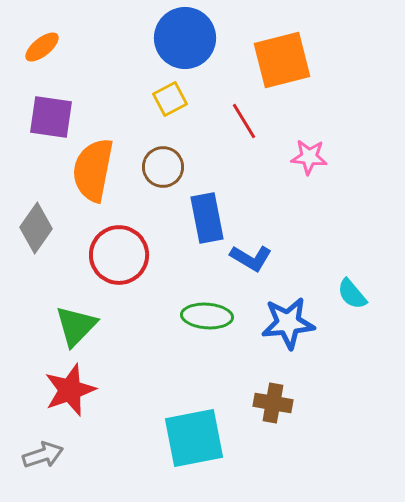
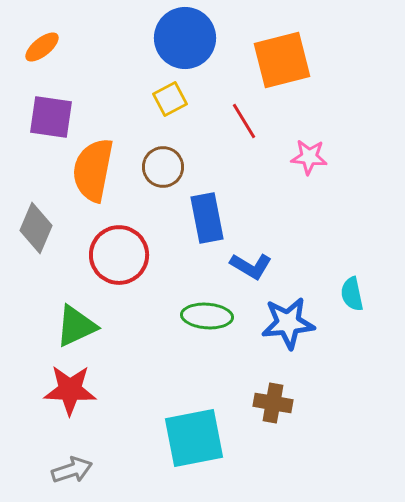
gray diamond: rotated 12 degrees counterclockwise
blue L-shape: moved 8 px down
cyan semicircle: rotated 28 degrees clockwise
green triangle: rotated 21 degrees clockwise
red star: rotated 22 degrees clockwise
gray arrow: moved 29 px right, 15 px down
